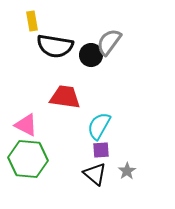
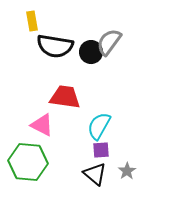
black circle: moved 3 px up
pink triangle: moved 16 px right
green hexagon: moved 3 px down
